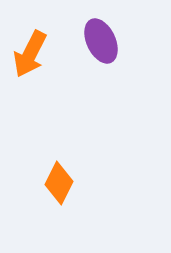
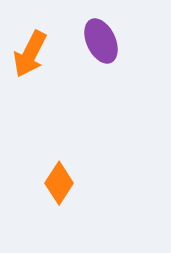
orange diamond: rotated 6 degrees clockwise
